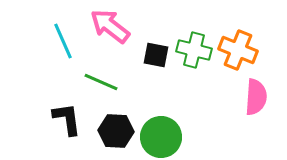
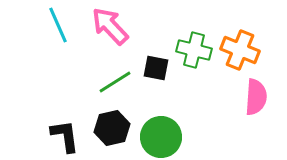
pink arrow: rotated 9 degrees clockwise
cyan line: moved 5 px left, 16 px up
orange cross: moved 2 px right
black square: moved 13 px down
green line: moved 14 px right; rotated 56 degrees counterclockwise
black L-shape: moved 2 px left, 17 px down
black hexagon: moved 4 px left, 3 px up; rotated 16 degrees counterclockwise
